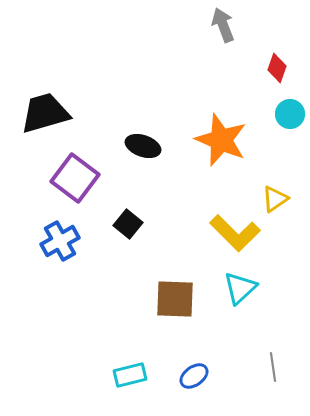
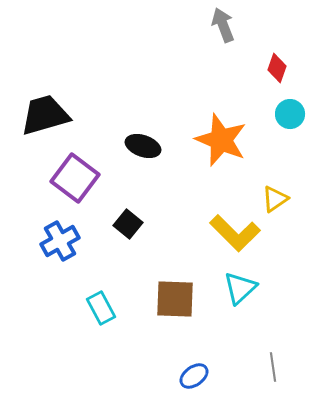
black trapezoid: moved 2 px down
cyan rectangle: moved 29 px left, 67 px up; rotated 76 degrees clockwise
